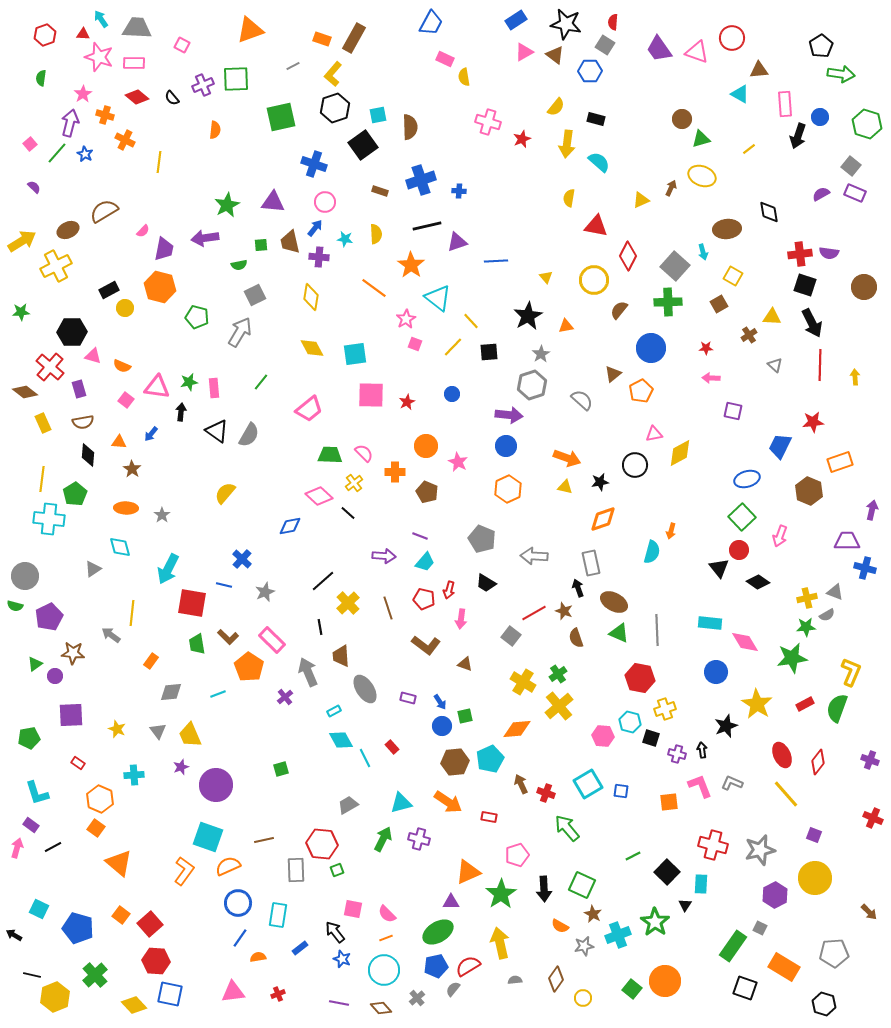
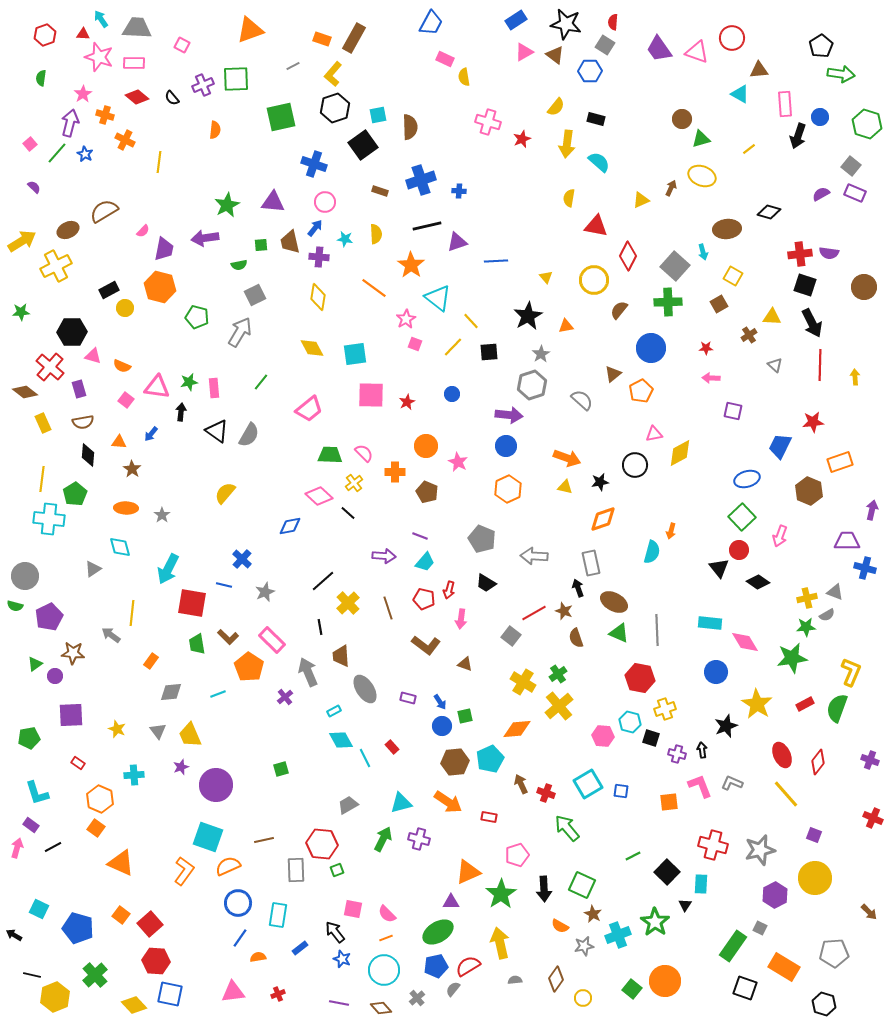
black diamond at (769, 212): rotated 65 degrees counterclockwise
yellow diamond at (311, 297): moved 7 px right
orange triangle at (119, 863): moved 2 px right; rotated 16 degrees counterclockwise
